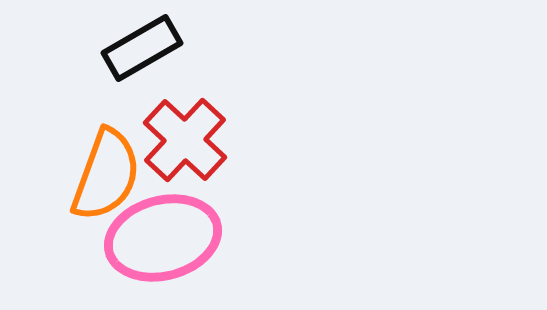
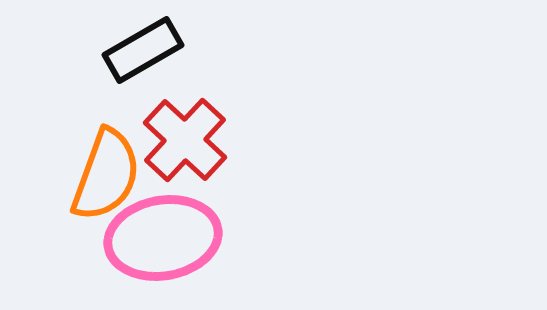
black rectangle: moved 1 px right, 2 px down
pink ellipse: rotated 5 degrees clockwise
